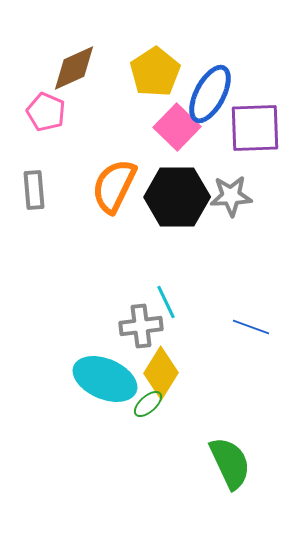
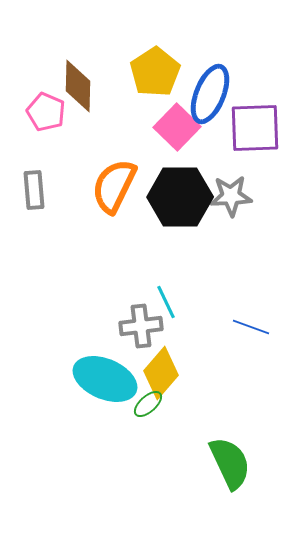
brown diamond: moved 4 px right, 18 px down; rotated 64 degrees counterclockwise
blue ellipse: rotated 6 degrees counterclockwise
black hexagon: moved 3 px right
yellow diamond: rotated 9 degrees clockwise
